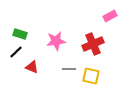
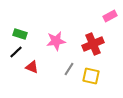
gray line: rotated 56 degrees counterclockwise
